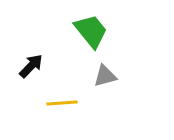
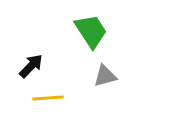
green trapezoid: rotated 6 degrees clockwise
yellow line: moved 14 px left, 5 px up
